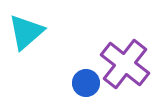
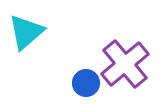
purple cross: rotated 12 degrees clockwise
